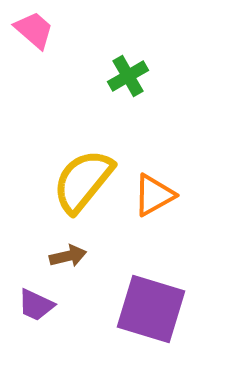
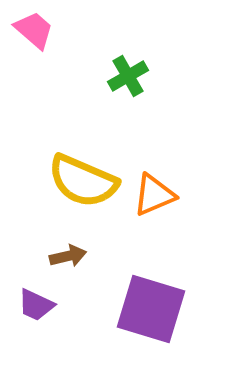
yellow semicircle: rotated 106 degrees counterclockwise
orange triangle: rotated 6 degrees clockwise
